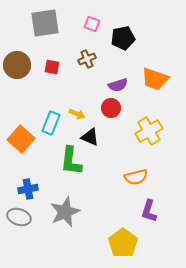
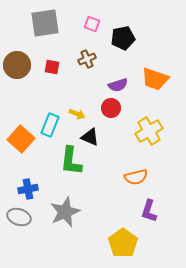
cyan rectangle: moved 1 px left, 2 px down
